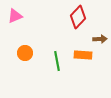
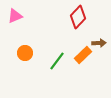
brown arrow: moved 1 px left, 4 px down
orange rectangle: rotated 48 degrees counterclockwise
green line: rotated 48 degrees clockwise
